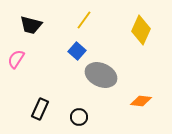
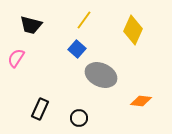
yellow diamond: moved 8 px left
blue square: moved 2 px up
pink semicircle: moved 1 px up
black circle: moved 1 px down
